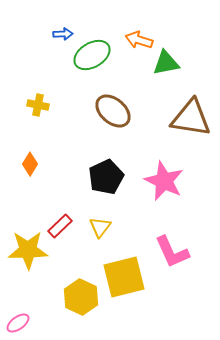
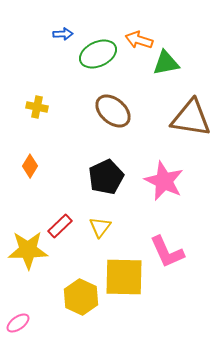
green ellipse: moved 6 px right, 1 px up; rotated 6 degrees clockwise
yellow cross: moved 1 px left, 2 px down
orange diamond: moved 2 px down
pink L-shape: moved 5 px left
yellow square: rotated 15 degrees clockwise
